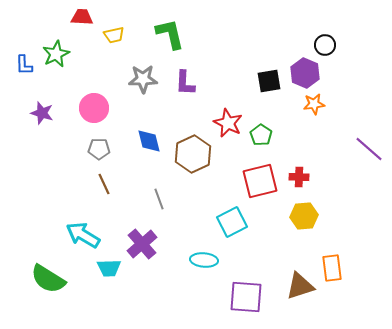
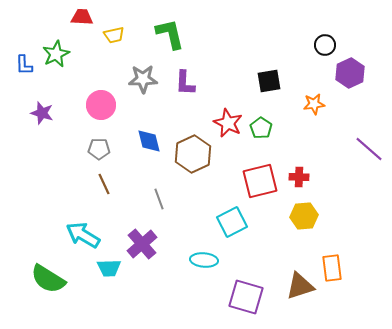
purple hexagon: moved 45 px right; rotated 12 degrees clockwise
pink circle: moved 7 px right, 3 px up
green pentagon: moved 7 px up
purple square: rotated 12 degrees clockwise
